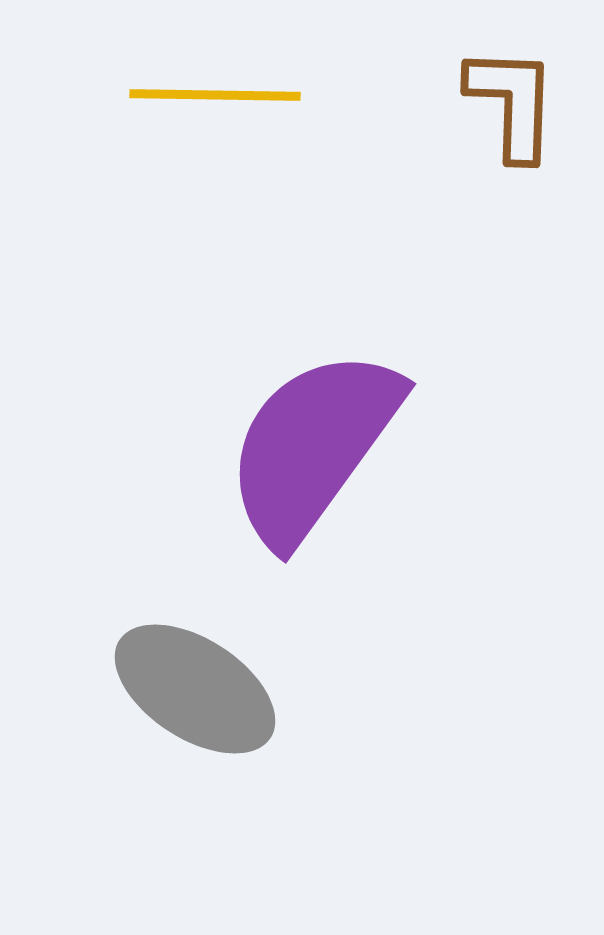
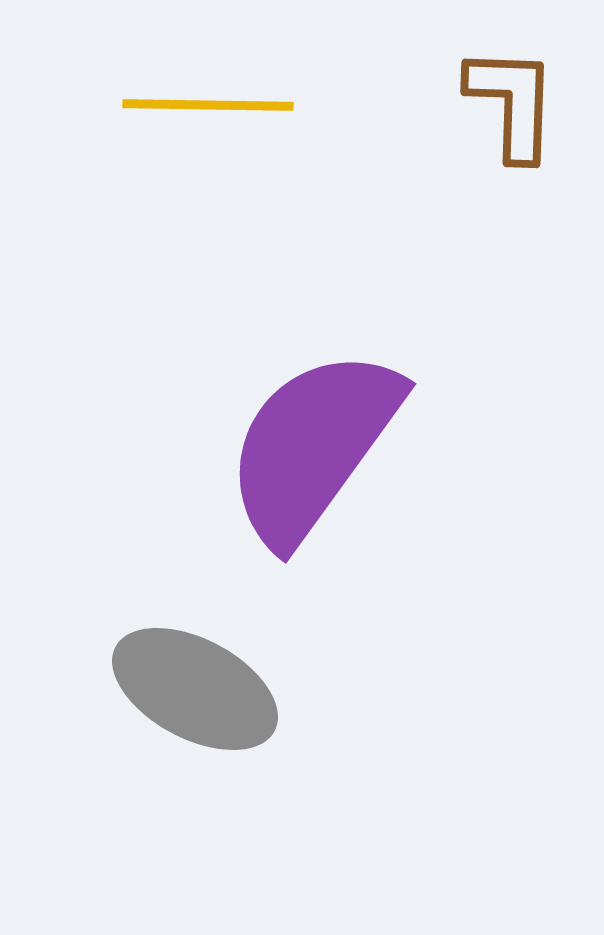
yellow line: moved 7 px left, 10 px down
gray ellipse: rotated 5 degrees counterclockwise
